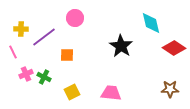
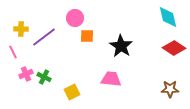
cyan diamond: moved 17 px right, 6 px up
orange square: moved 20 px right, 19 px up
pink trapezoid: moved 14 px up
